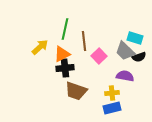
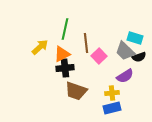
brown line: moved 2 px right, 2 px down
purple semicircle: rotated 138 degrees clockwise
